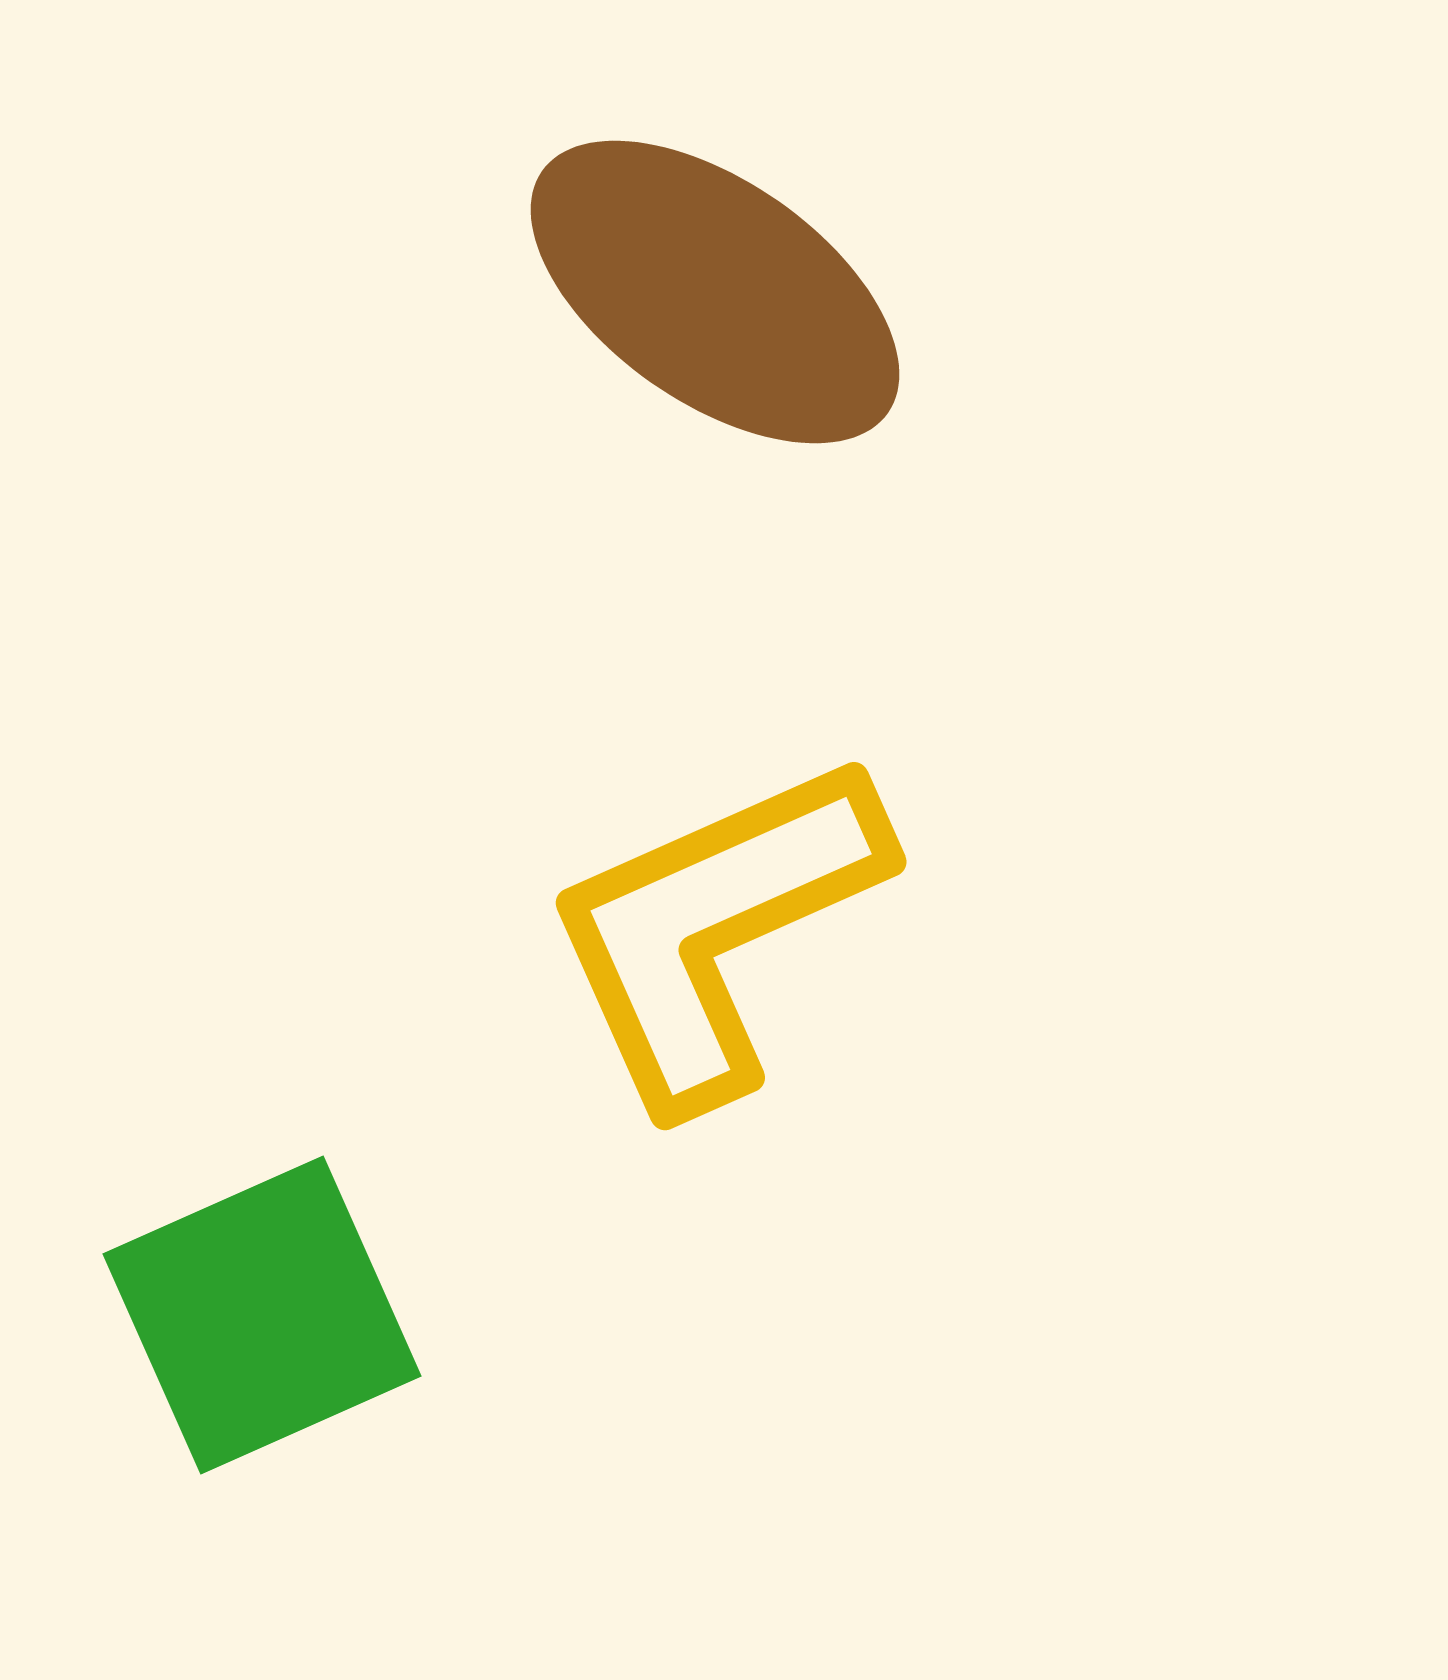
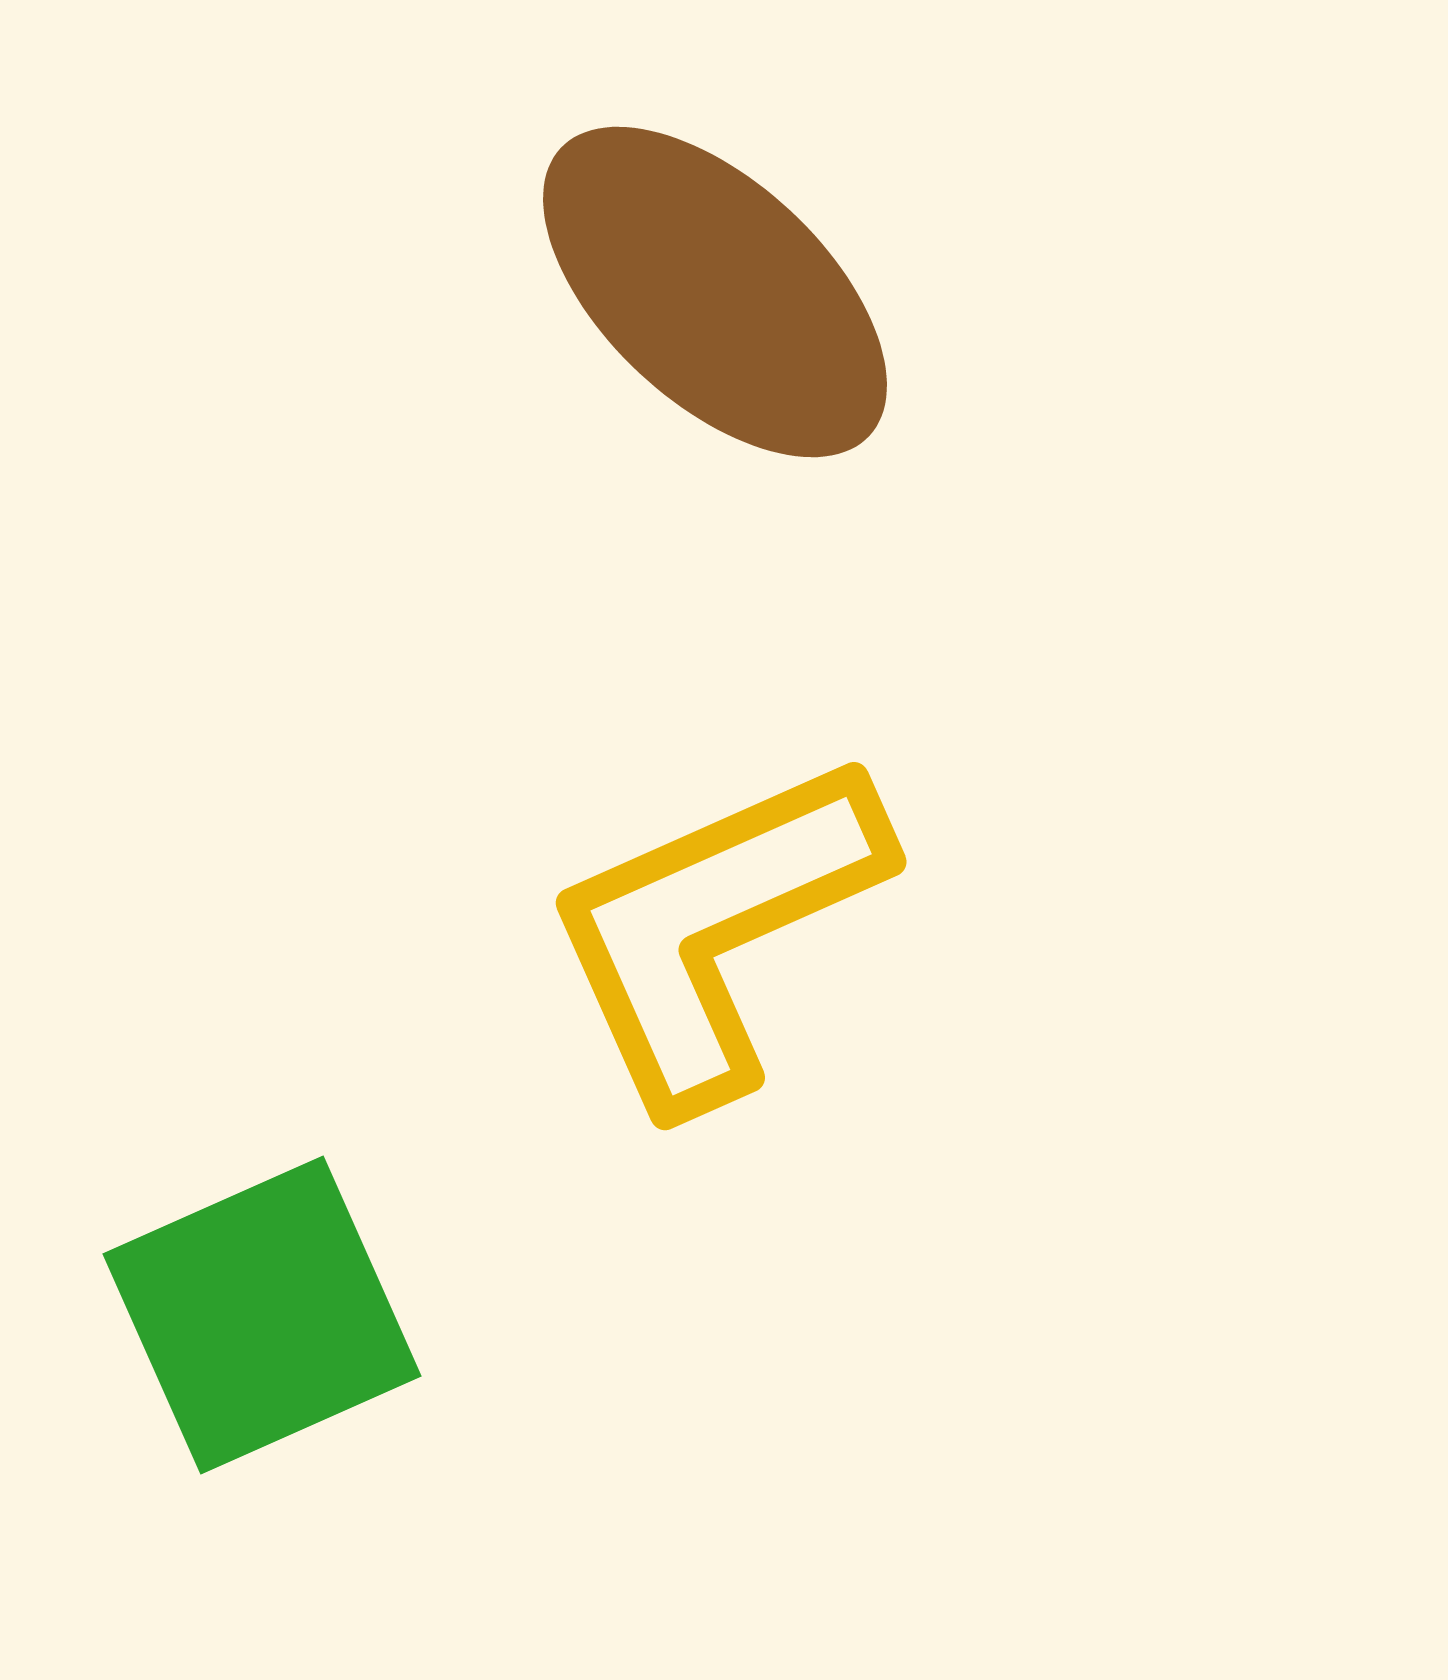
brown ellipse: rotated 8 degrees clockwise
